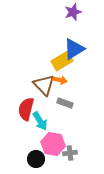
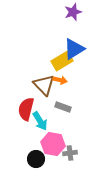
gray rectangle: moved 2 px left, 4 px down
